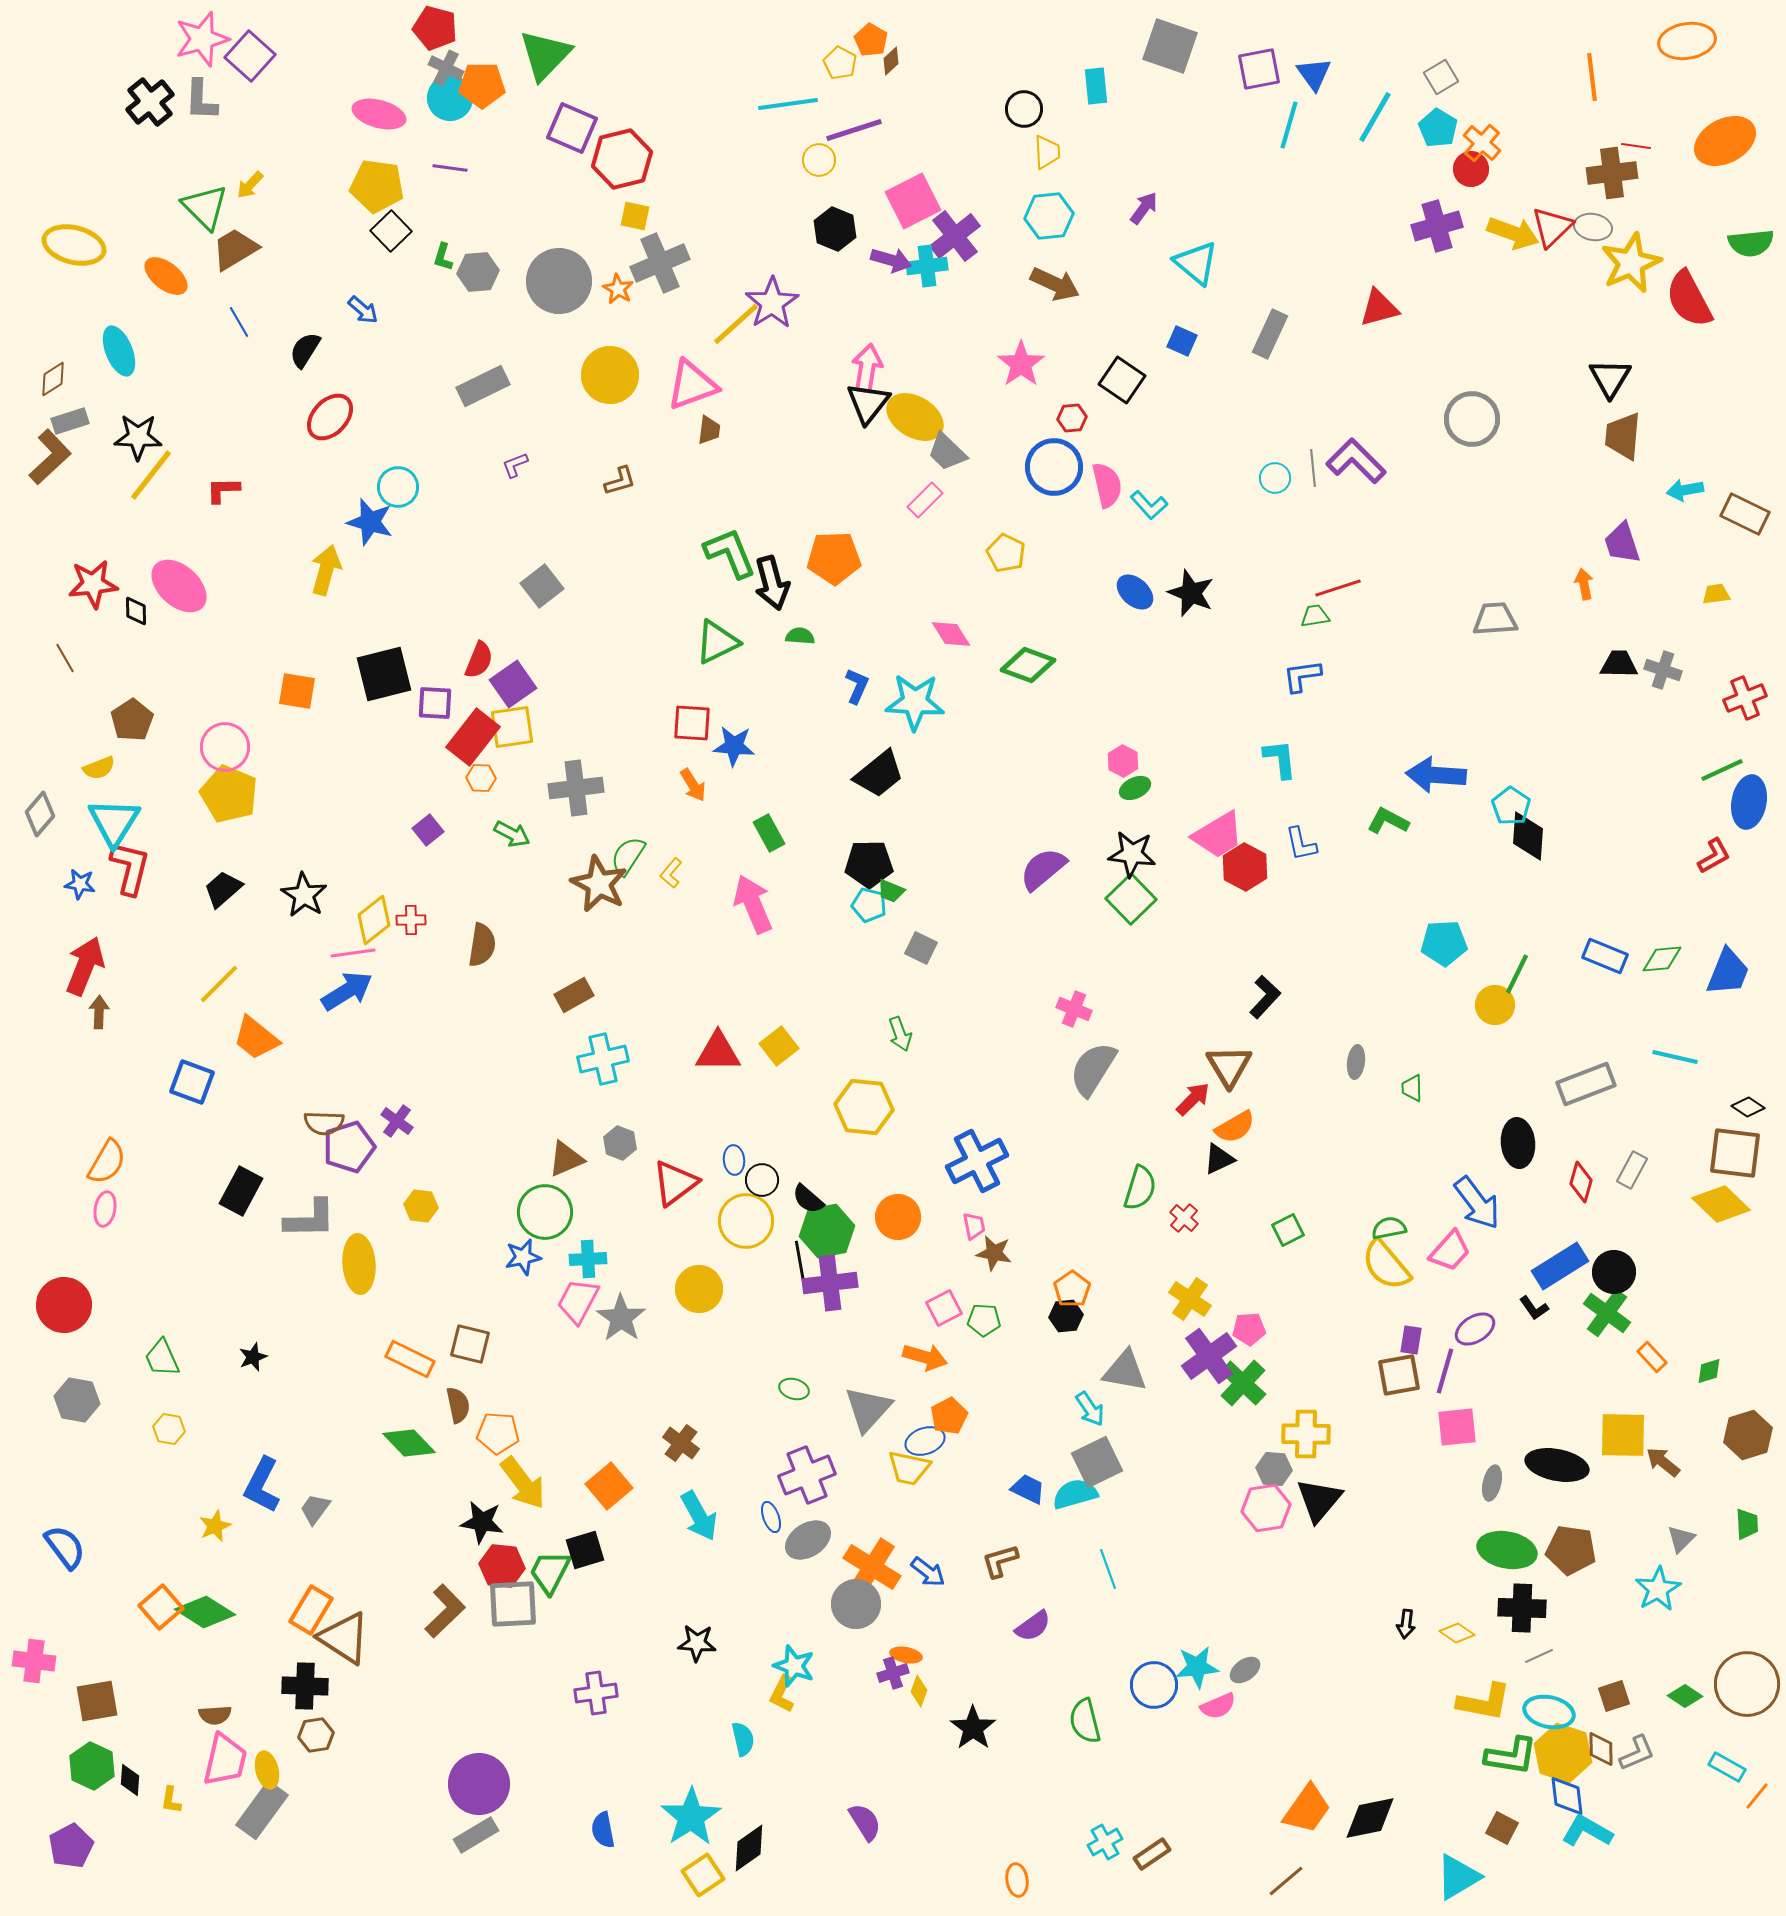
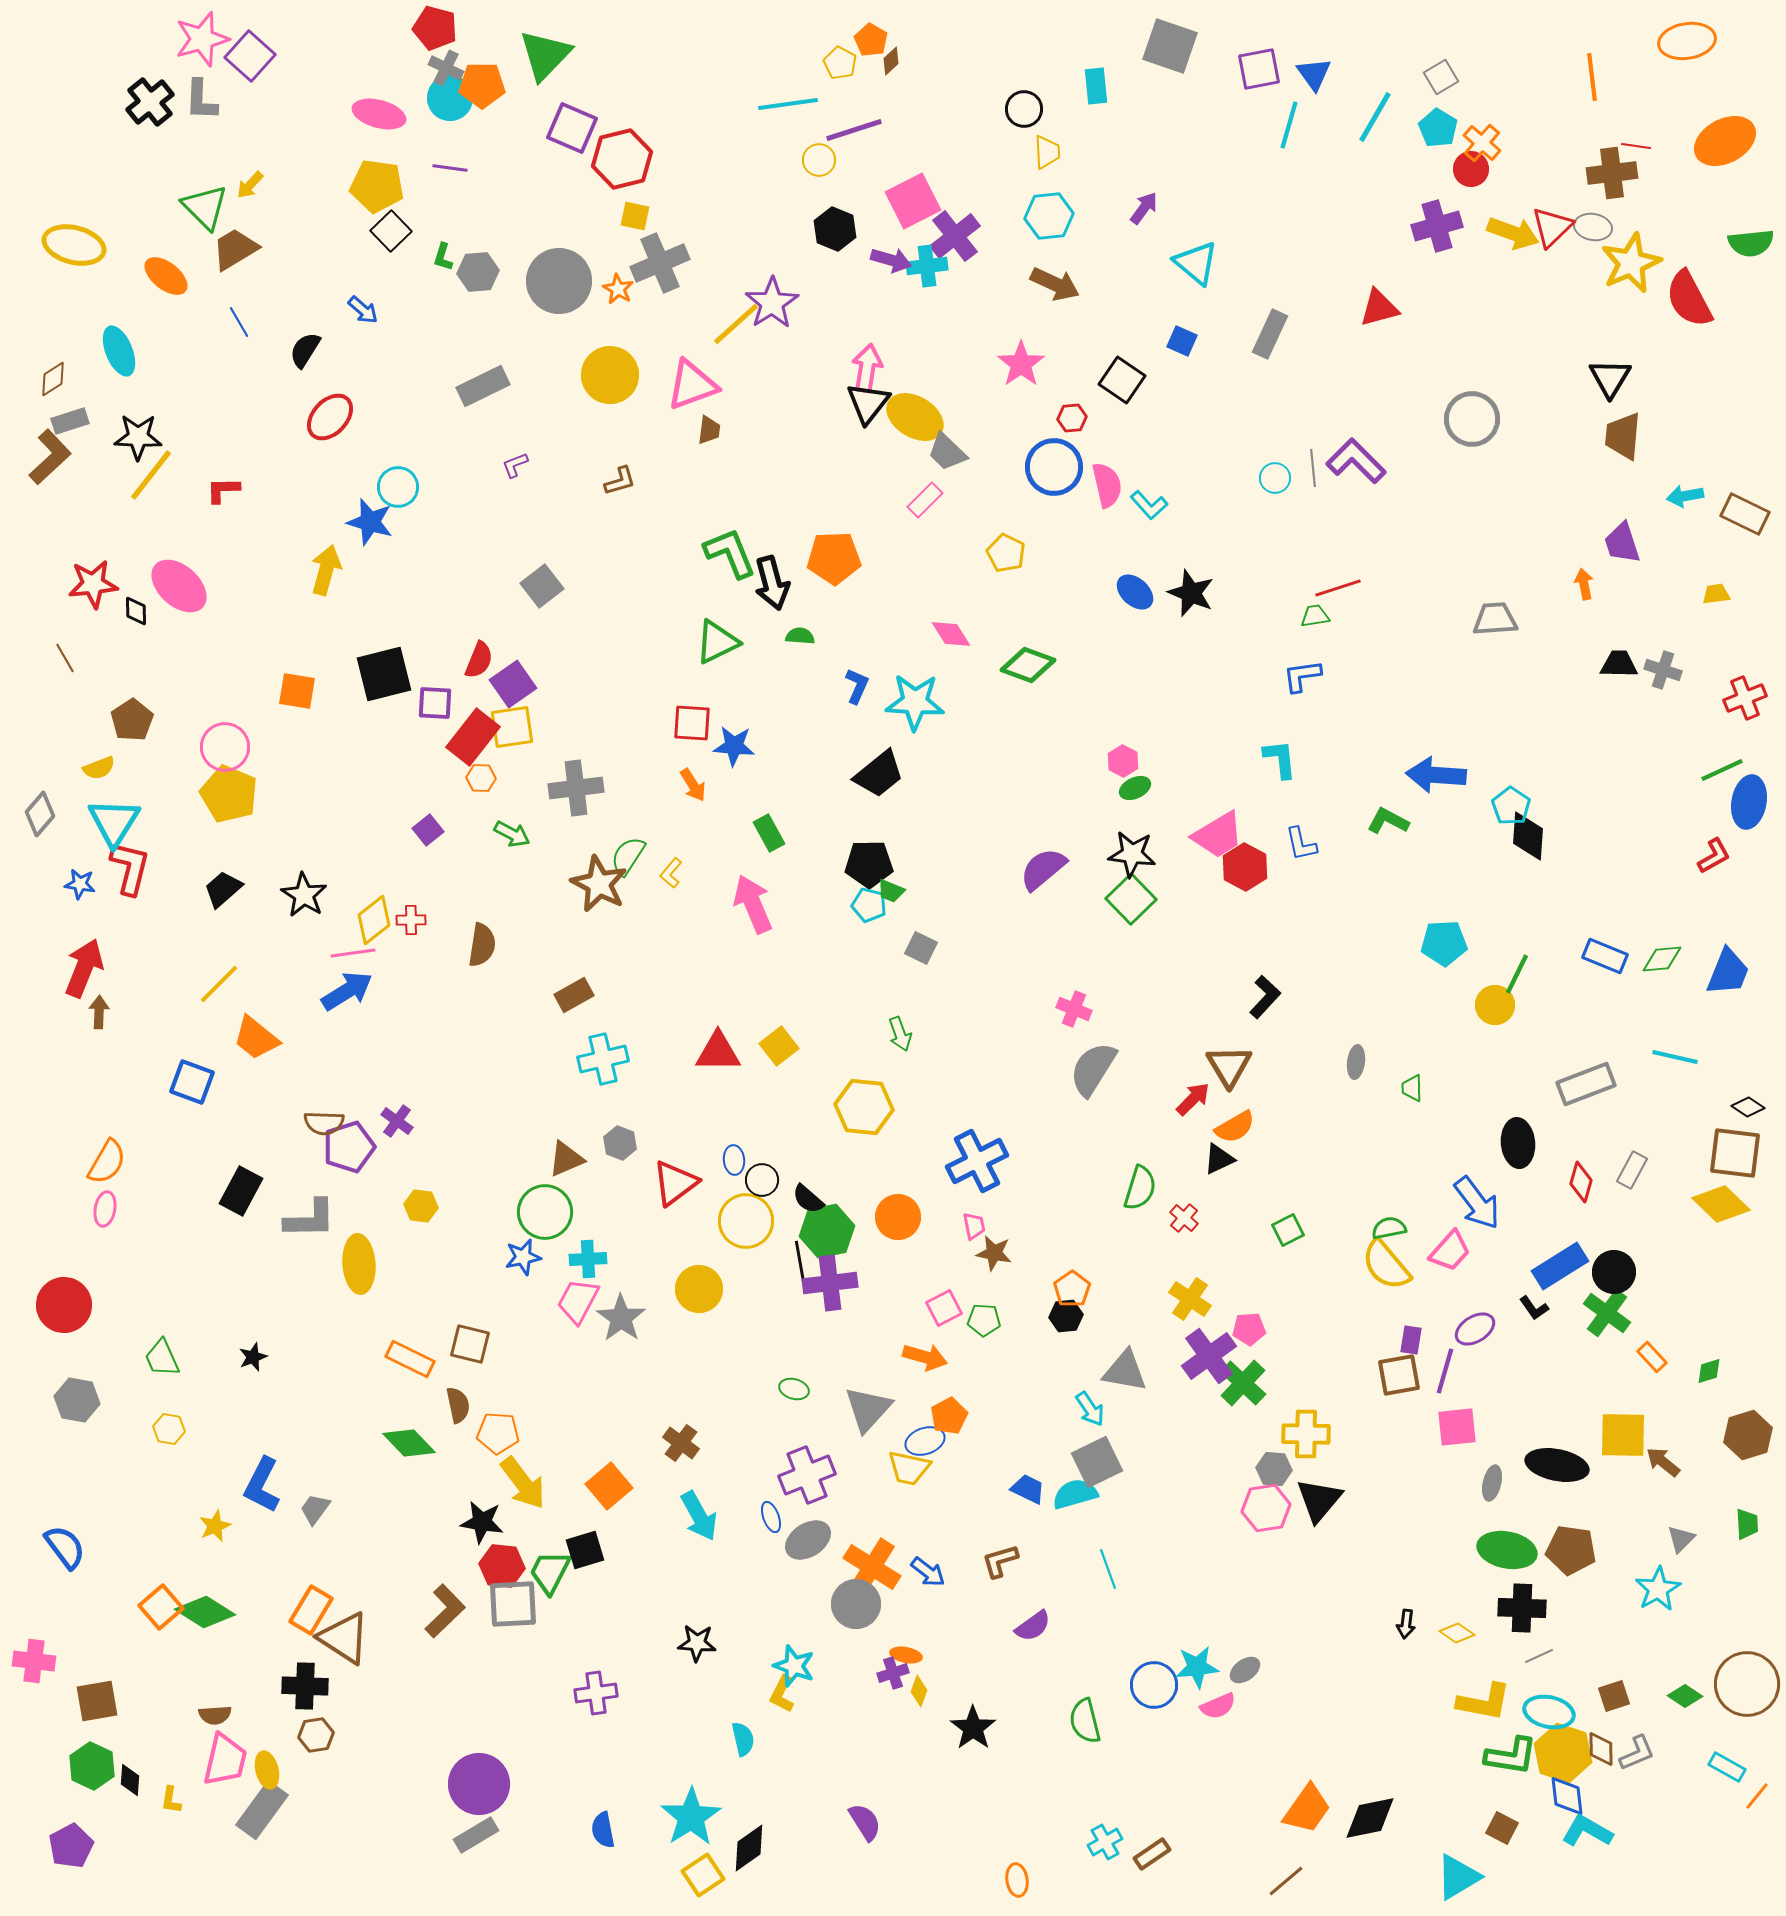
cyan arrow at (1685, 490): moved 6 px down
red arrow at (85, 966): moved 1 px left, 2 px down
